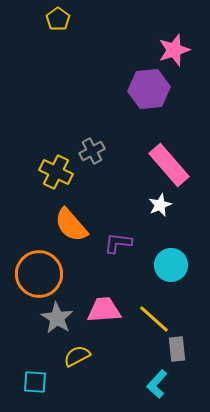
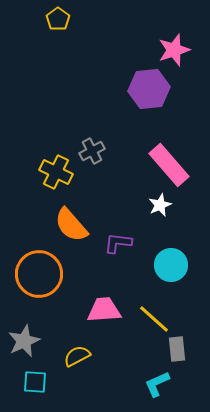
gray star: moved 33 px left, 23 px down; rotated 16 degrees clockwise
cyan L-shape: rotated 24 degrees clockwise
